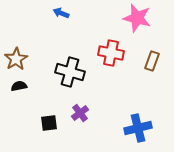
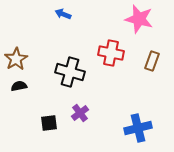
blue arrow: moved 2 px right, 1 px down
pink star: moved 2 px right, 1 px down
